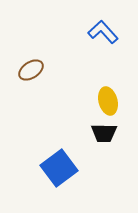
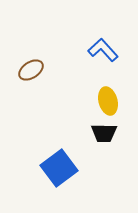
blue L-shape: moved 18 px down
